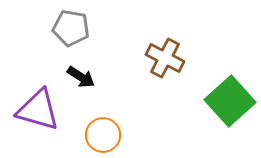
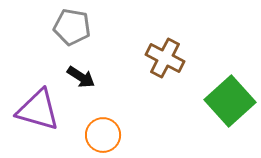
gray pentagon: moved 1 px right, 1 px up
